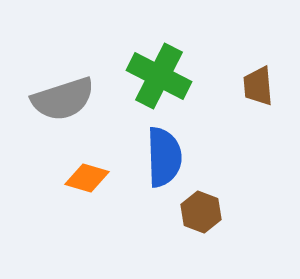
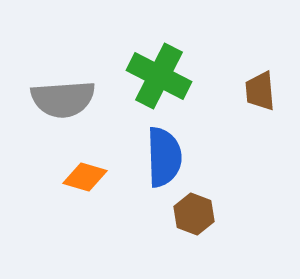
brown trapezoid: moved 2 px right, 5 px down
gray semicircle: rotated 14 degrees clockwise
orange diamond: moved 2 px left, 1 px up
brown hexagon: moved 7 px left, 2 px down
